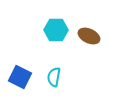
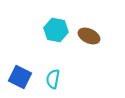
cyan hexagon: rotated 10 degrees clockwise
cyan semicircle: moved 1 px left, 2 px down
